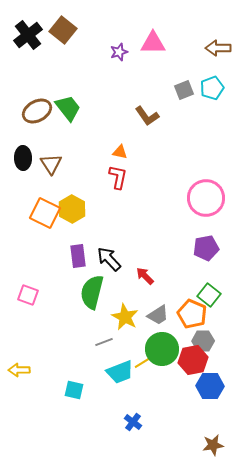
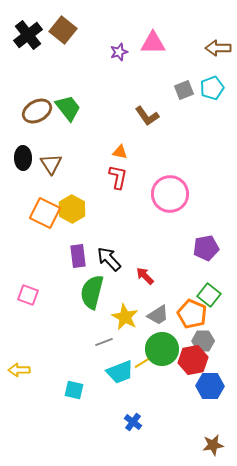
pink circle: moved 36 px left, 4 px up
